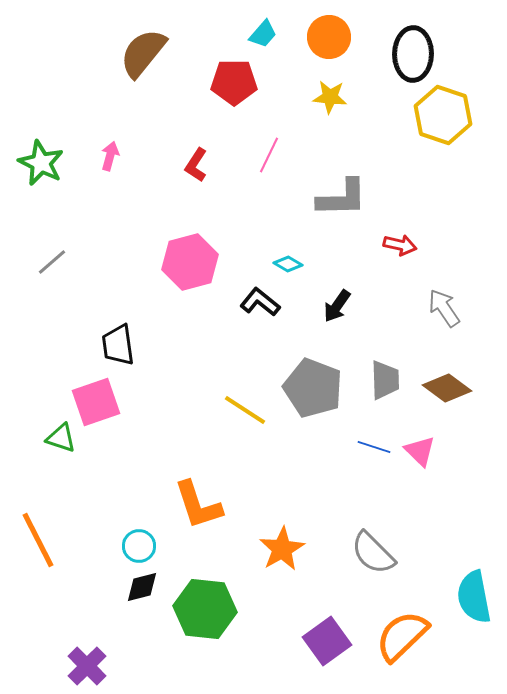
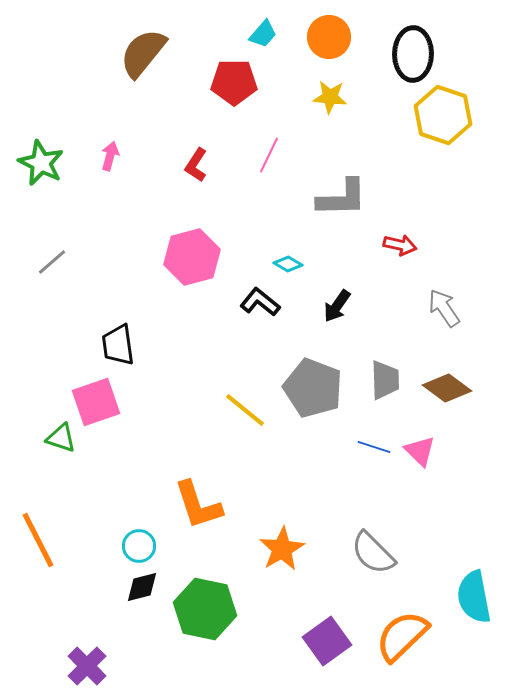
pink hexagon: moved 2 px right, 5 px up
yellow line: rotated 6 degrees clockwise
green hexagon: rotated 6 degrees clockwise
